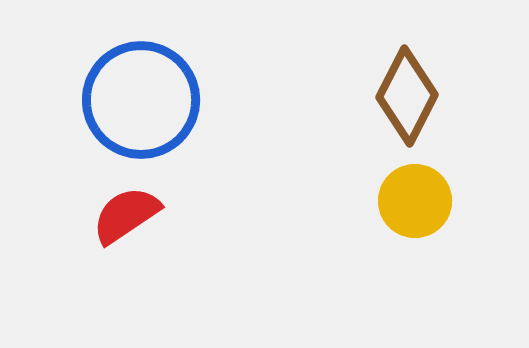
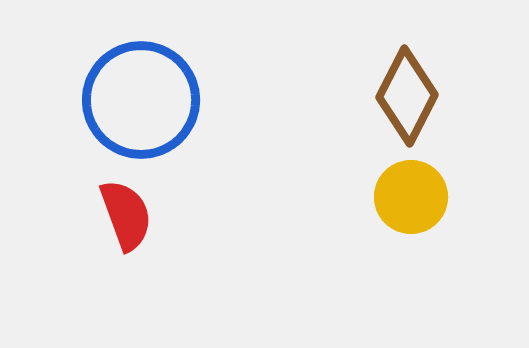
yellow circle: moved 4 px left, 4 px up
red semicircle: rotated 104 degrees clockwise
